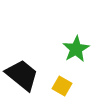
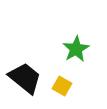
black trapezoid: moved 3 px right, 3 px down
